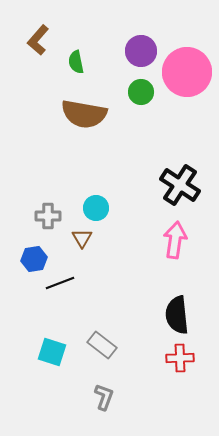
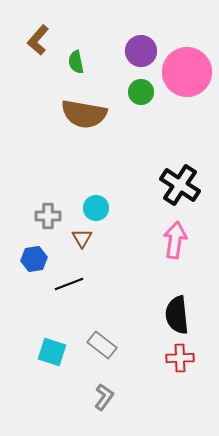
black line: moved 9 px right, 1 px down
gray L-shape: rotated 16 degrees clockwise
